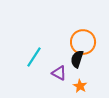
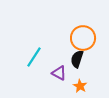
orange circle: moved 4 px up
